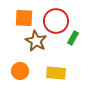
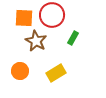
red circle: moved 4 px left, 6 px up
yellow rectangle: rotated 36 degrees counterclockwise
